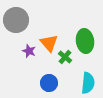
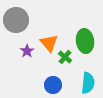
purple star: moved 2 px left; rotated 16 degrees clockwise
blue circle: moved 4 px right, 2 px down
